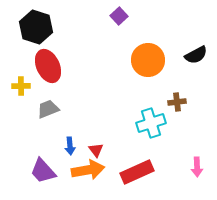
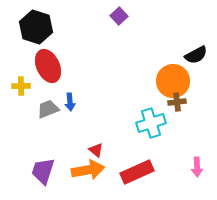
orange circle: moved 25 px right, 21 px down
blue arrow: moved 44 px up
red triangle: rotated 14 degrees counterclockwise
purple trapezoid: rotated 60 degrees clockwise
